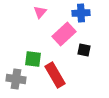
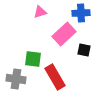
pink triangle: rotated 32 degrees clockwise
red rectangle: moved 2 px down
